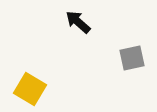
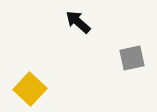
yellow square: rotated 12 degrees clockwise
